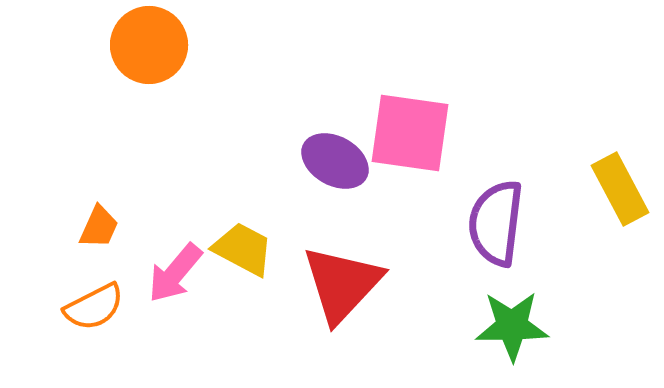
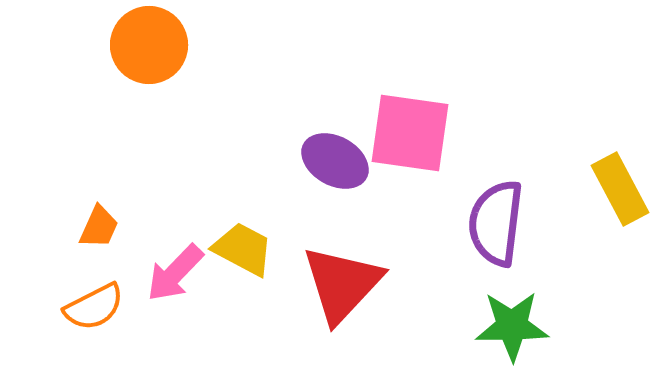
pink arrow: rotated 4 degrees clockwise
